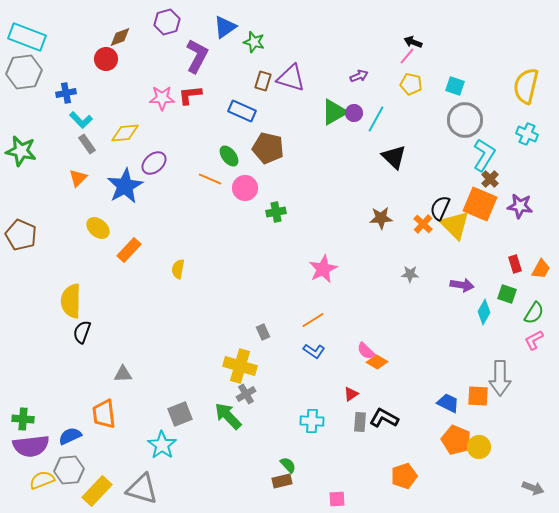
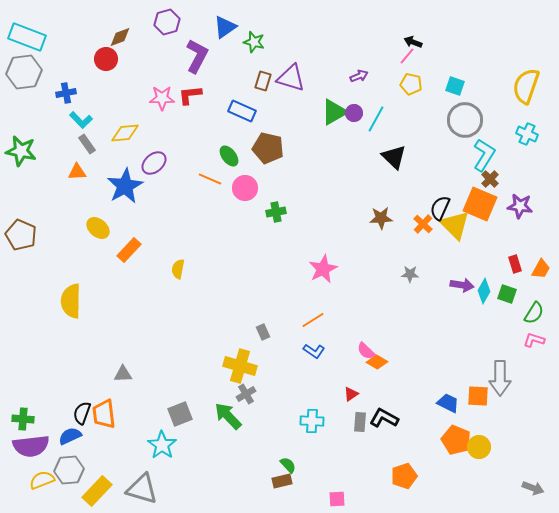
yellow semicircle at (526, 86): rotated 6 degrees clockwise
orange triangle at (78, 178): moved 1 px left, 6 px up; rotated 42 degrees clockwise
cyan diamond at (484, 312): moved 21 px up
black semicircle at (82, 332): moved 81 px down
pink L-shape at (534, 340): rotated 45 degrees clockwise
